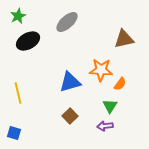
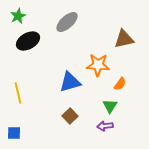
orange star: moved 3 px left, 5 px up
blue square: rotated 16 degrees counterclockwise
